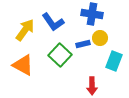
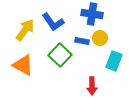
blue rectangle: moved 1 px left, 3 px up; rotated 24 degrees clockwise
